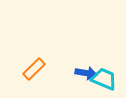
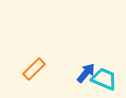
blue arrow: rotated 60 degrees counterclockwise
